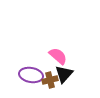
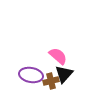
brown cross: moved 1 px right, 1 px down
